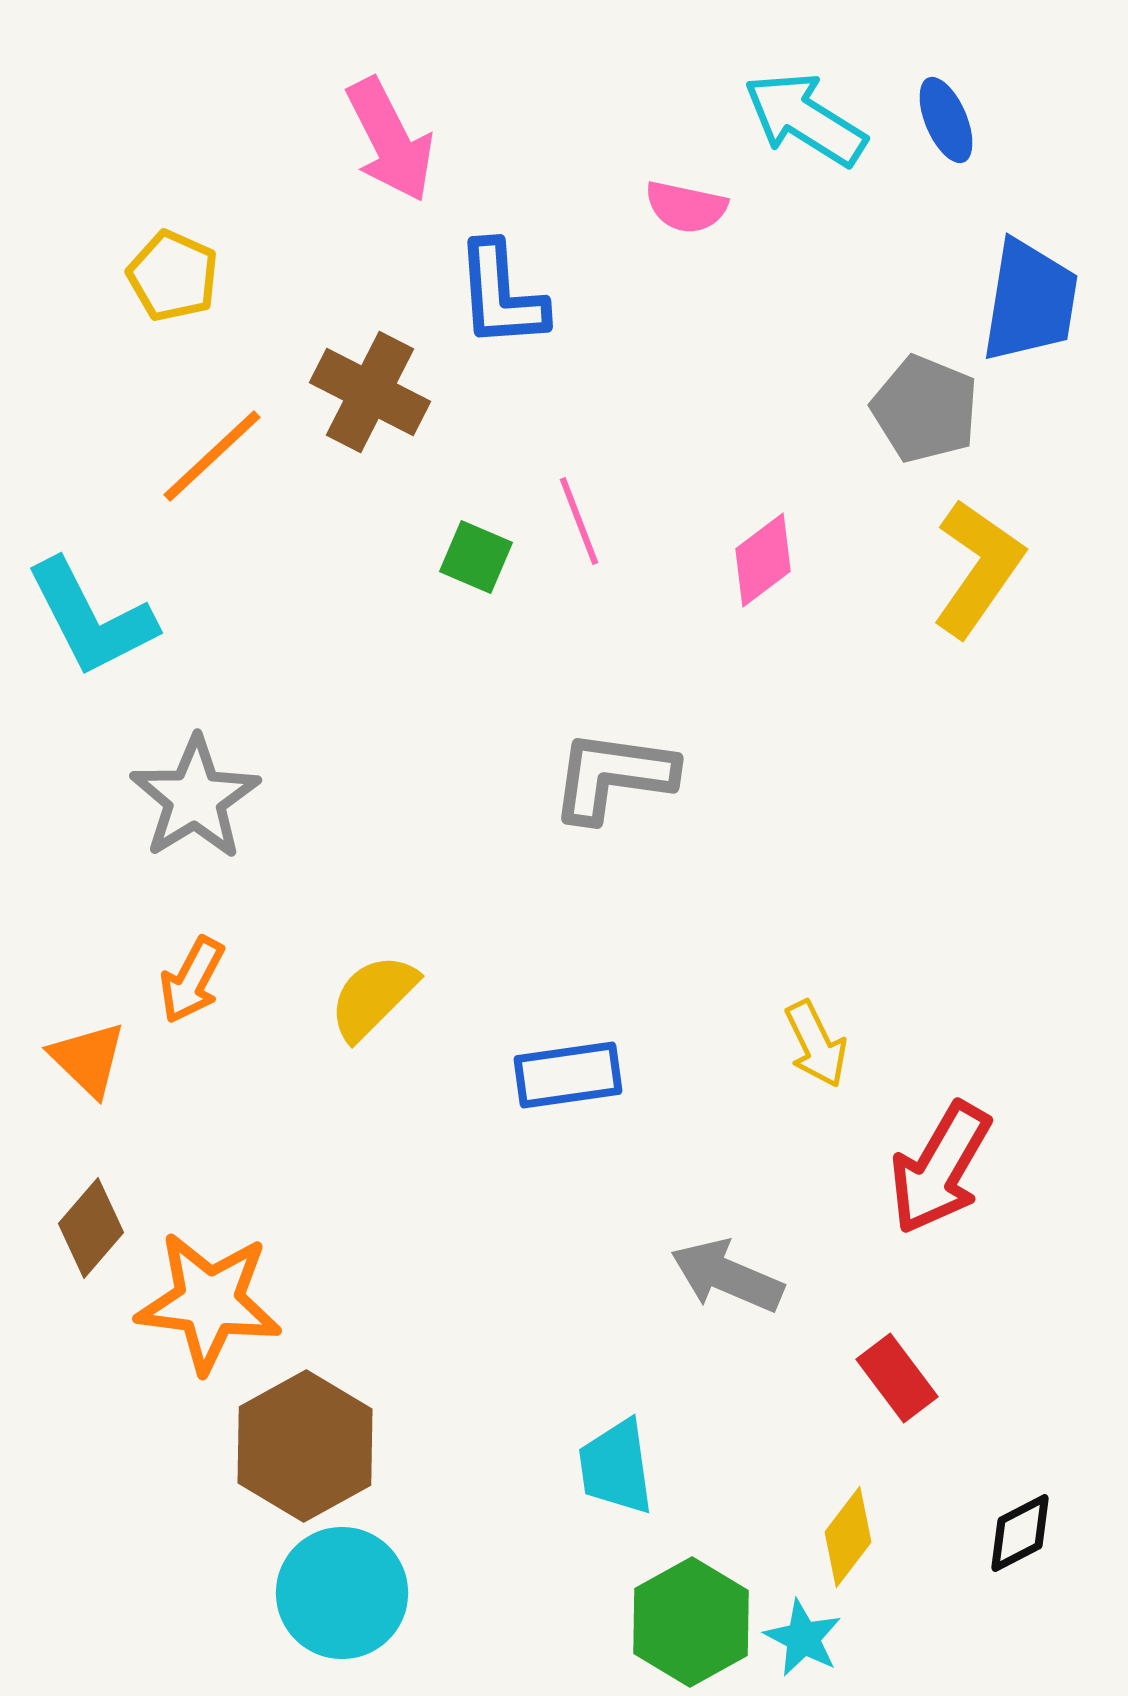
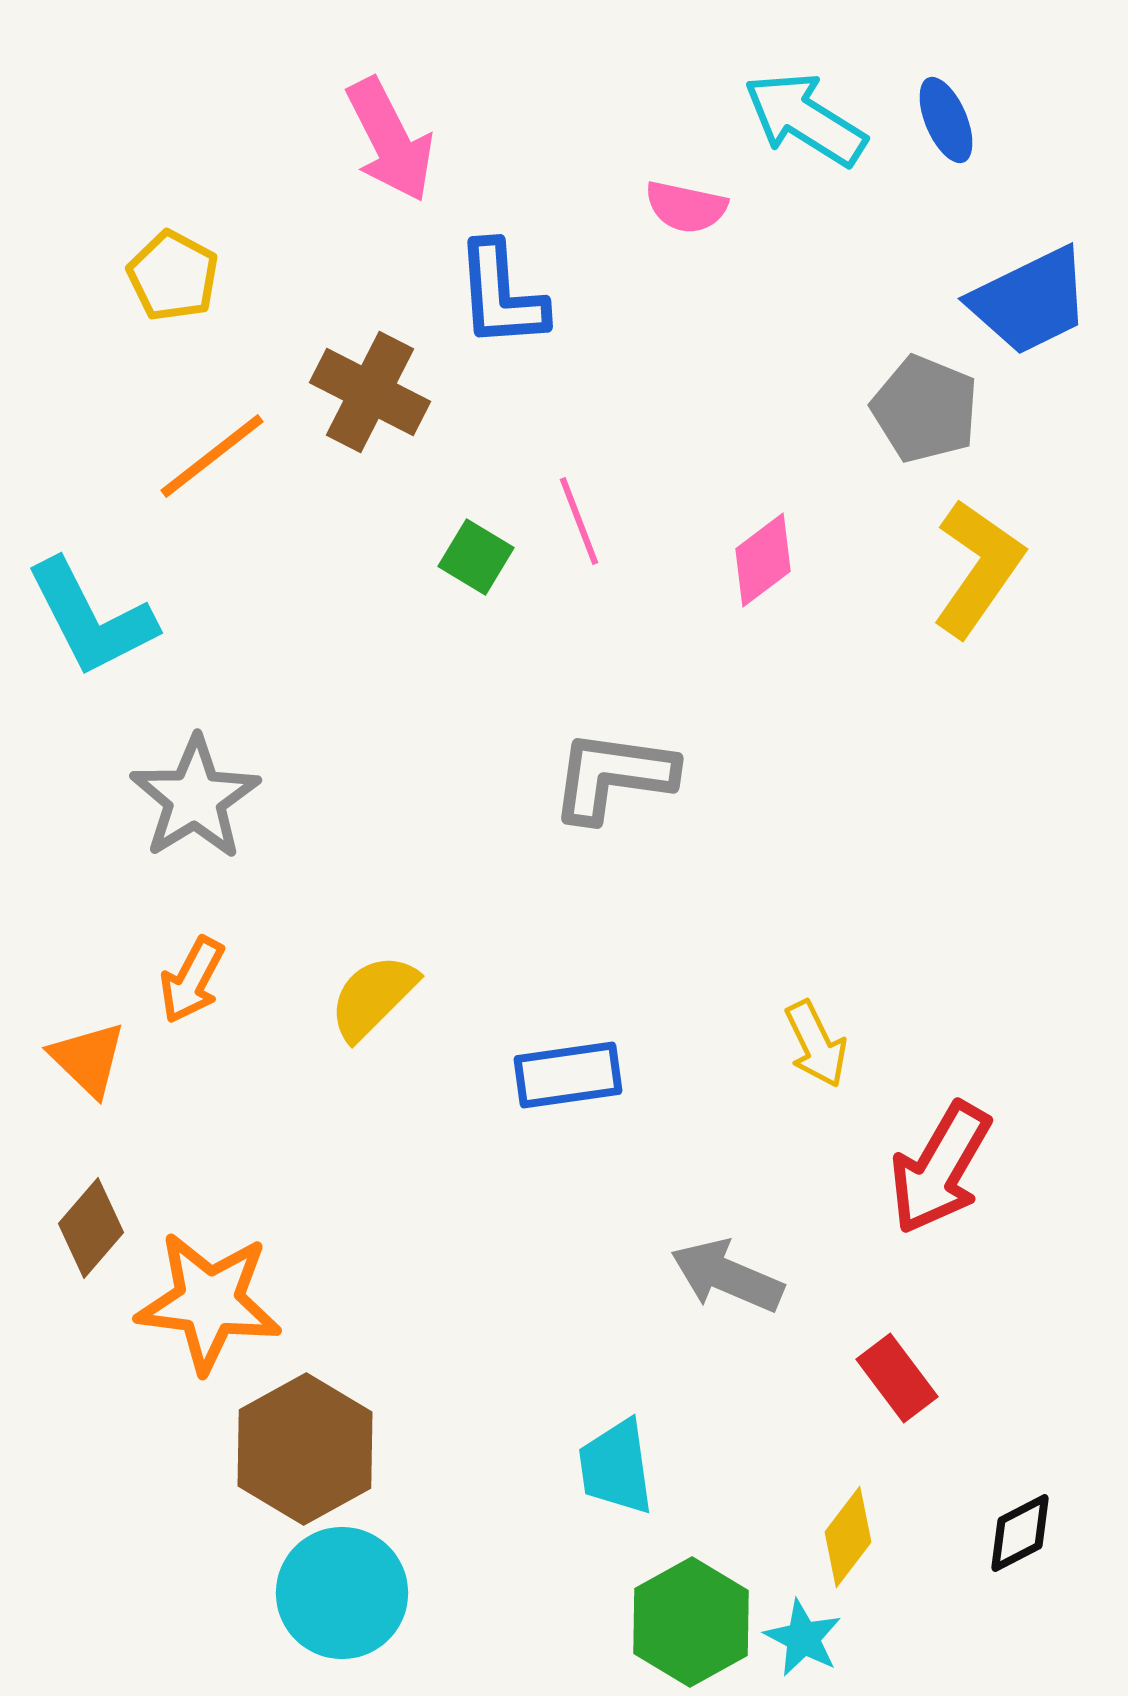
yellow pentagon: rotated 4 degrees clockwise
blue trapezoid: rotated 55 degrees clockwise
orange line: rotated 5 degrees clockwise
green square: rotated 8 degrees clockwise
brown hexagon: moved 3 px down
